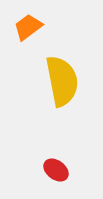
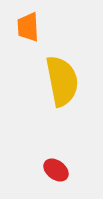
orange trapezoid: rotated 56 degrees counterclockwise
